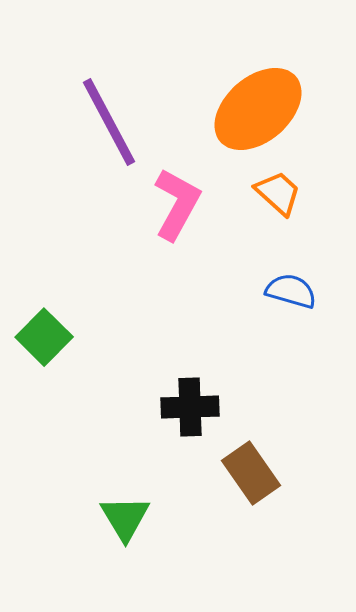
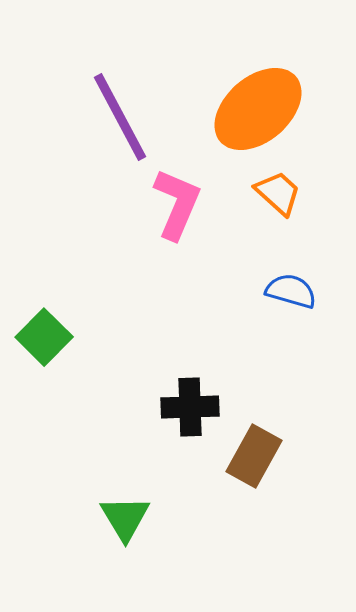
purple line: moved 11 px right, 5 px up
pink L-shape: rotated 6 degrees counterclockwise
brown rectangle: moved 3 px right, 17 px up; rotated 64 degrees clockwise
